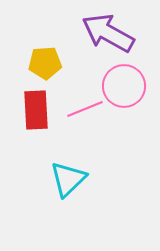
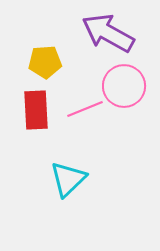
yellow pentagon: moved 1 px up
